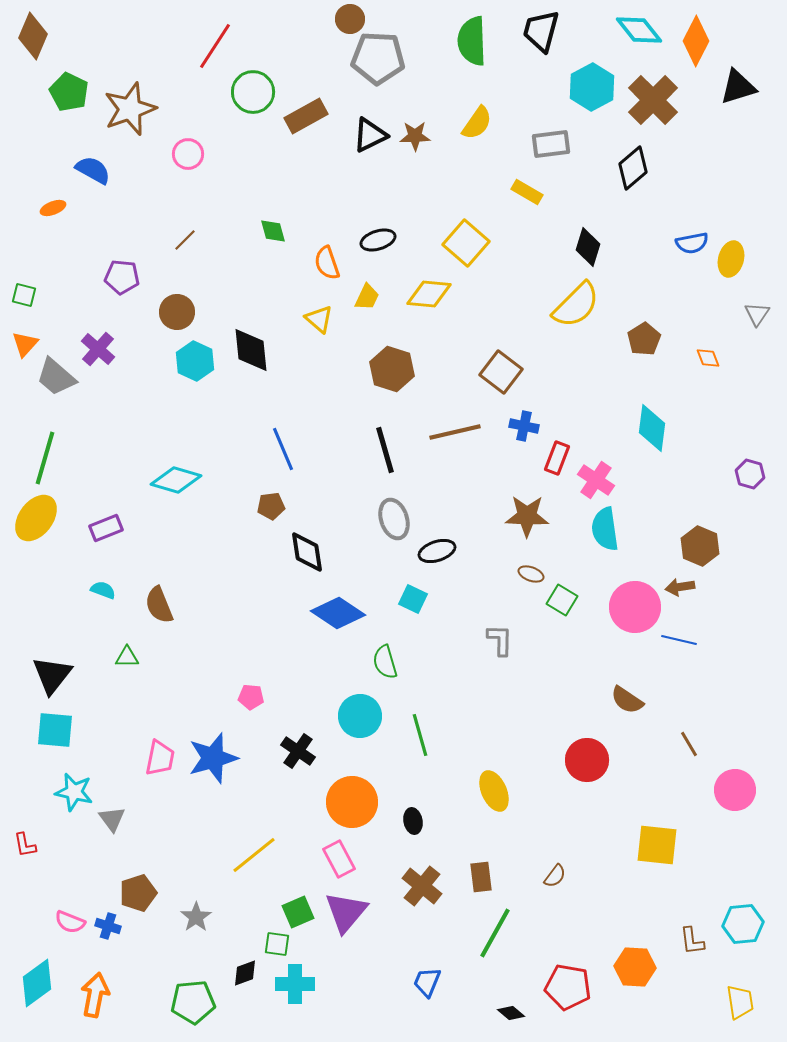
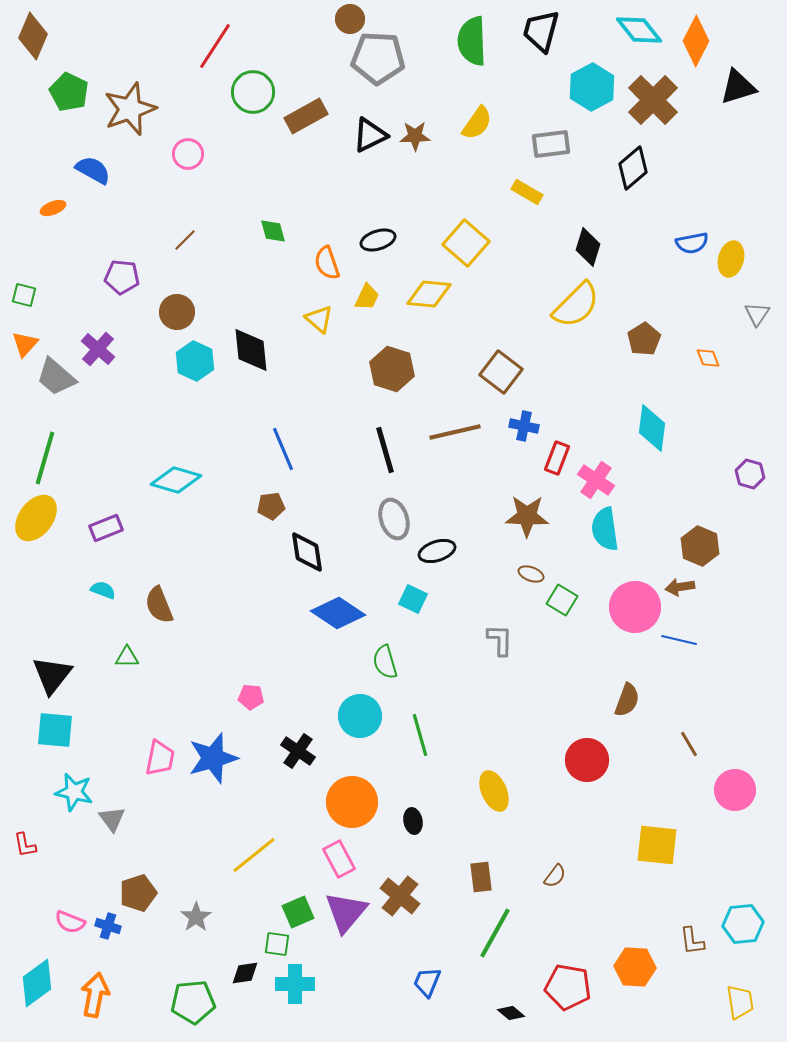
brown semicircle at (627, 700): rotated 104 degrees counterclockwise
brown cross at (422, 886): moved 22 px left, 10 px down
black diamond at (245, 973): rotated 12 degrees clockwise
